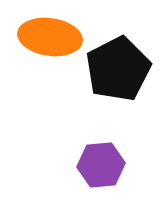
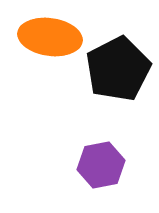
purple hexagon: rotated 6 degrees counterclockwise
